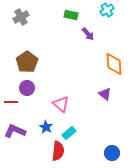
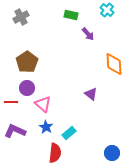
cyan cross: rotated 16 degrees counterclockwise
purple triangle: moved 14 px left
pink triangle: moved 18 px left
red semicircle: moved 3 px left, 2 px down
